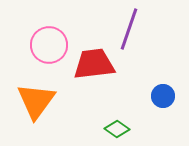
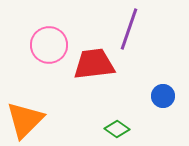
orange triangle: moved 11 px left, 19 px down; rotated 9 degrees clockwise
